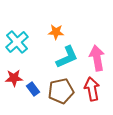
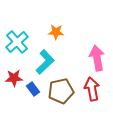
cyan L-shape: moved 22 px left, 5 px down; rotated 20 degrees counterclockwise
